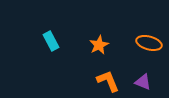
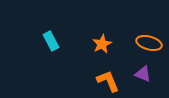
orange star: moved 3 px right, 1 px up
purple triangle: moved 8 px up
